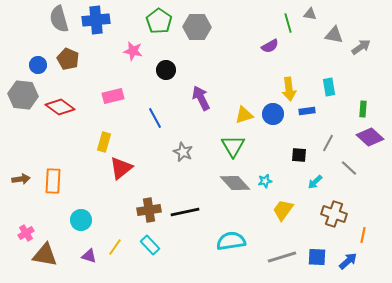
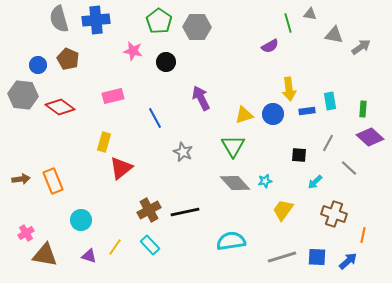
black circle at (166, 70): moved 8 px up
cyan rectangle at (329, 87): moved 1 px right, 14 px down
orange rectangle at (53, 181): rotated 25 degrees counterclockwise
brown cross at (149, 210): rotated 20 degrees counterclockwise
